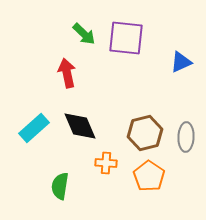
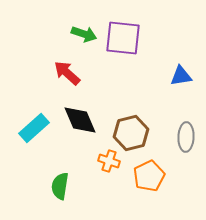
green arrow: rotated 25 degrees counterclockwise
purple square: moved 3 px left
blue triangle: moved 14 px down; rotated 15 degrees clockwise
red arrow: rotated 36 degrees counterclockwise
black diamond: moved 6 px up
brown hexagon: moved 14 px left
orange cross: moved 3 px right, 2 px up; rotated 15 degrees clockwise
orange pentagon: rotated 12 degrees clockwise
